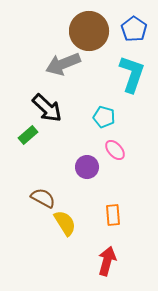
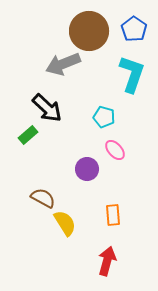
purple circle: moved 2 px down
